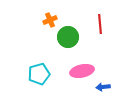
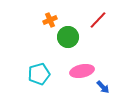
red line: moved 2 px left, 4 px up; rotated 48 degrees clockwise
blue arrow: rotated 128 degrees counterclockwise
